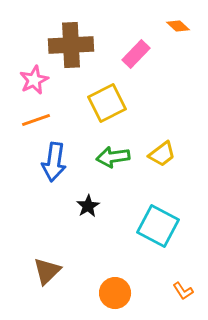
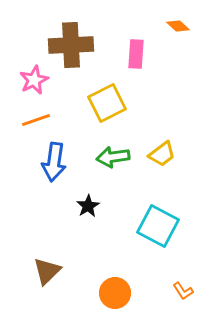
pink rectangle: rotated 40 degrees counterclockwise
